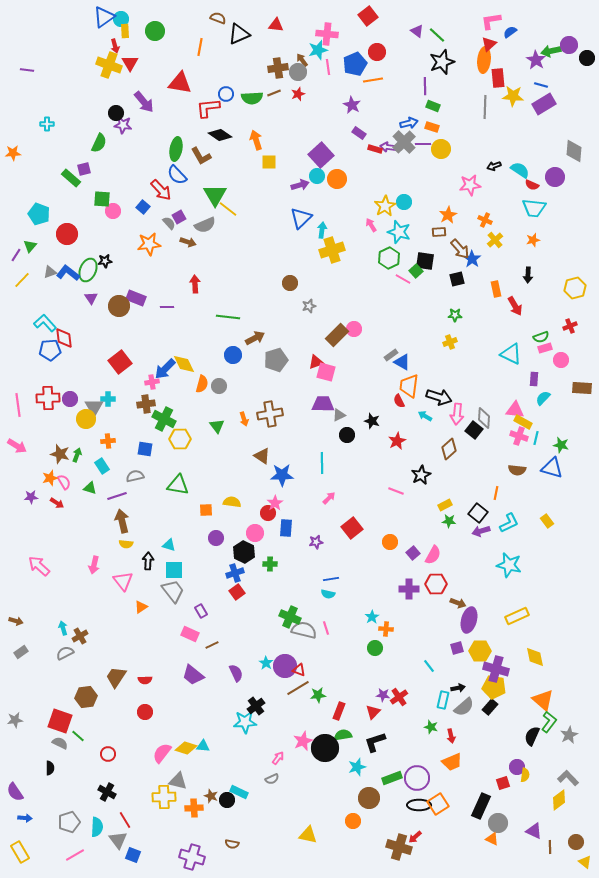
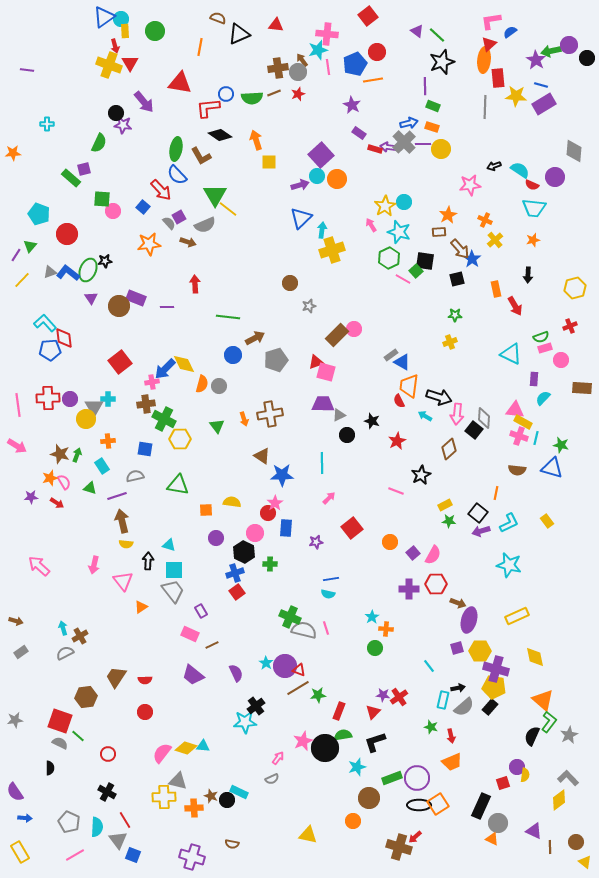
yellow star at (513, 96): moved 3 px right
gray pentagon at (69, 822): rotated 30 degrees counterclockwise
